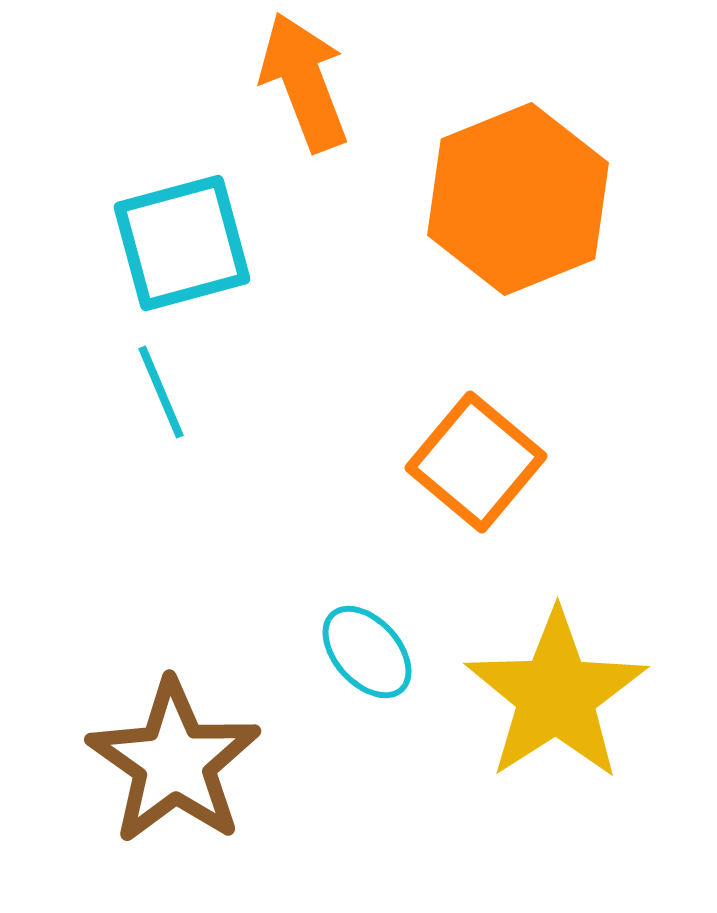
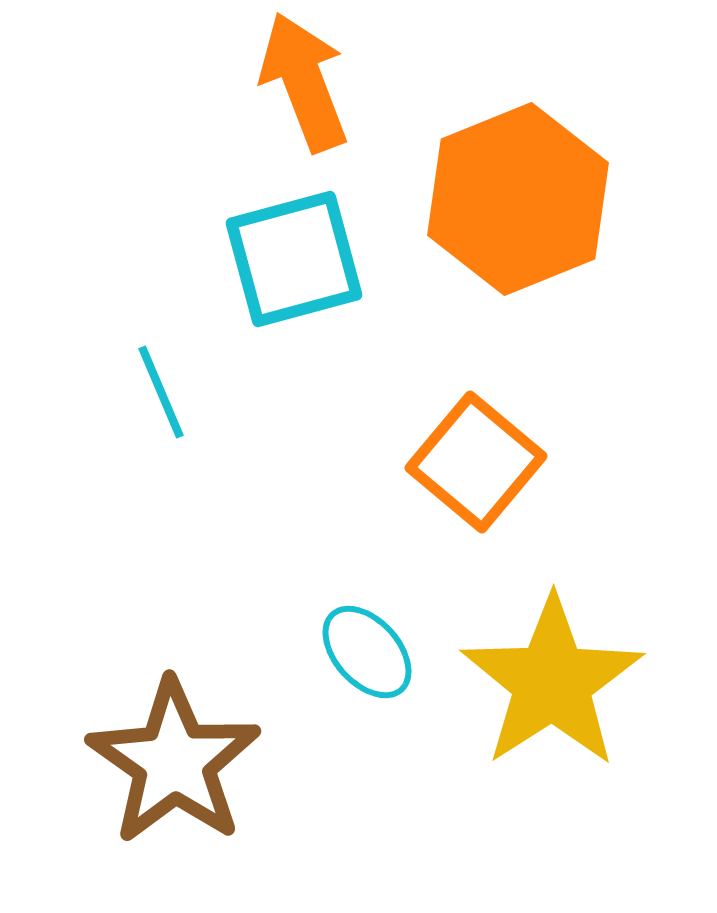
cyan square: moved 112 px right, 16 px down
yellow star: moved 4 px left, 13 px up
